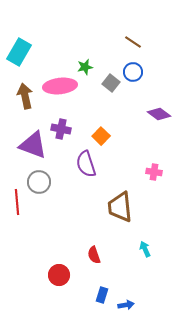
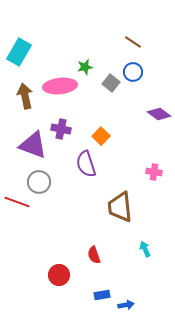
red line: rotated 65 degrees counterclockwise
blue rectangle: rotated 63 degrees clockwise
